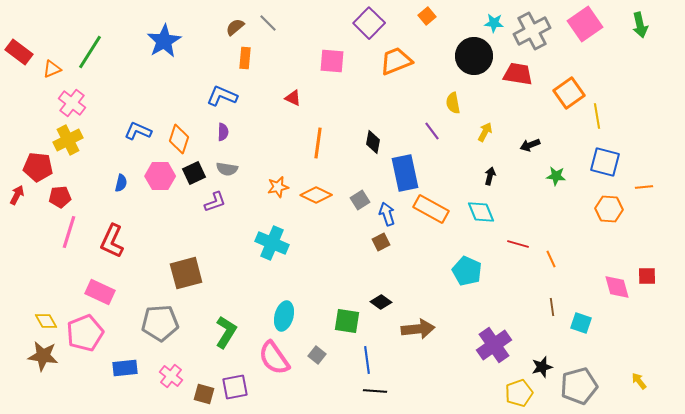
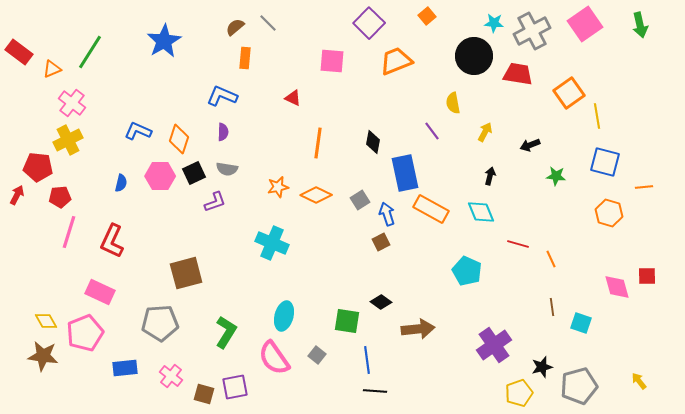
orange hexagon at (609, 209): moved 4 px down; rotated 12 degrees clockwise
